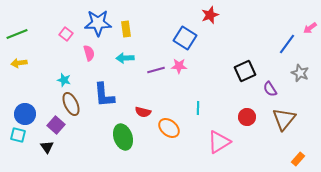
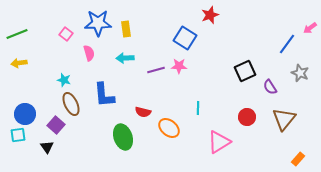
purple semicircle: moved 2 px up
cyan square: rotated 21 degrees counterclockwise
